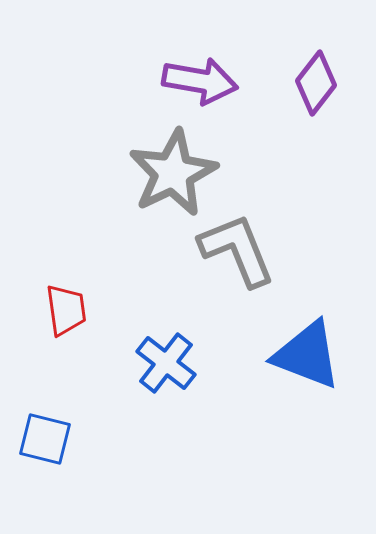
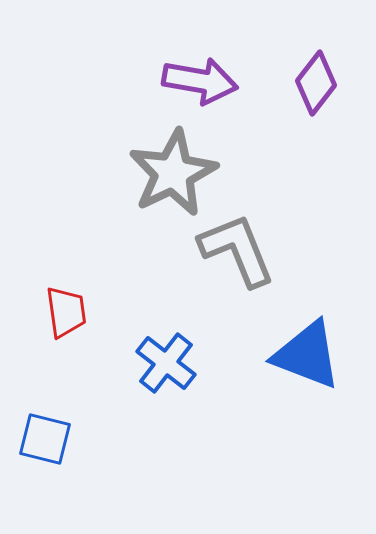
red trapezoid: moved 2 px down
